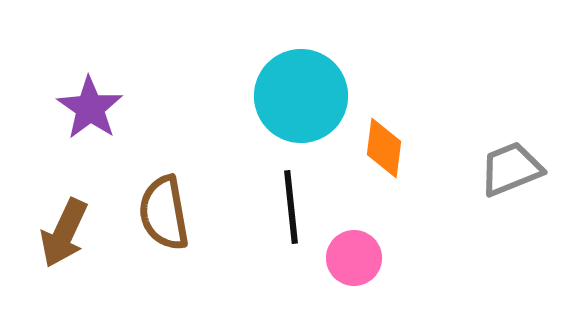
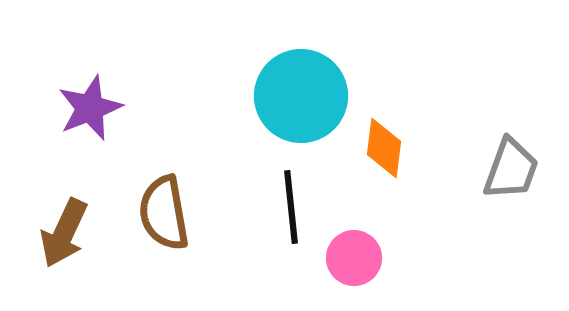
purple star: rotated 16 degrees clockwise
gray trapezoid: rotated 132 degrees clockwise
